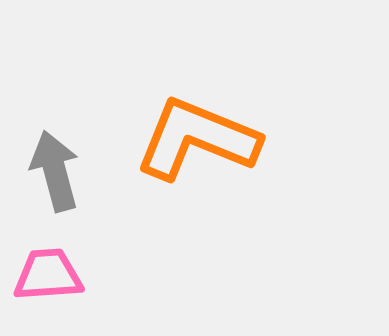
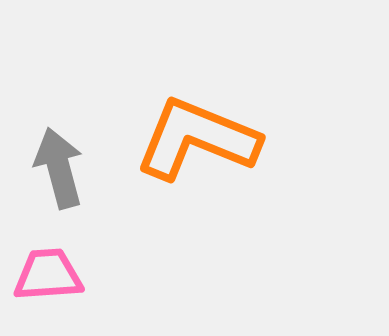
gray arrow: moved 4 px right, 3 px up
